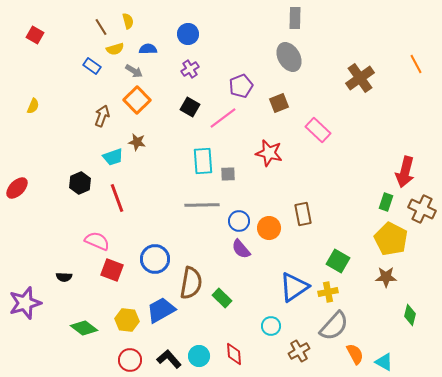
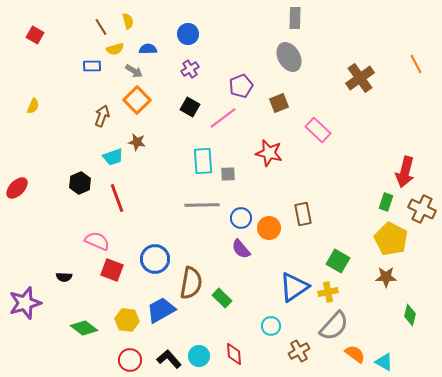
blue rectangle at (92, 66): rotated 36 degrees counterclockwise
blue circle at (239, 221): moved 2 px right, 3 px up
orange semicircle at (355, 354): rotated 25 degrees counterclockwise
